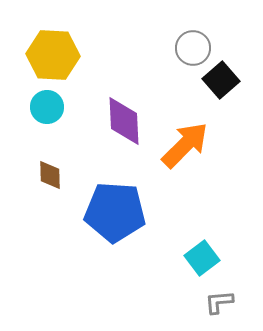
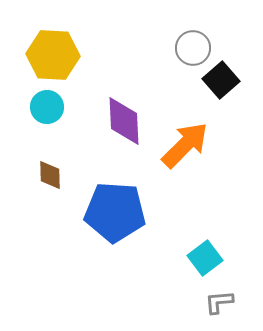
cyan square: moved 3 px right
